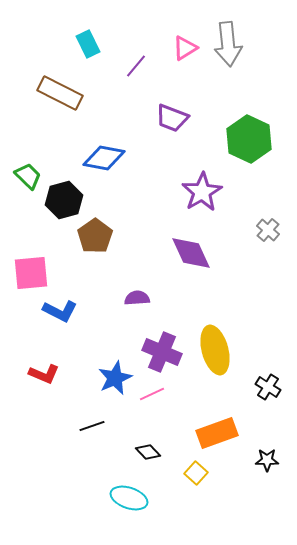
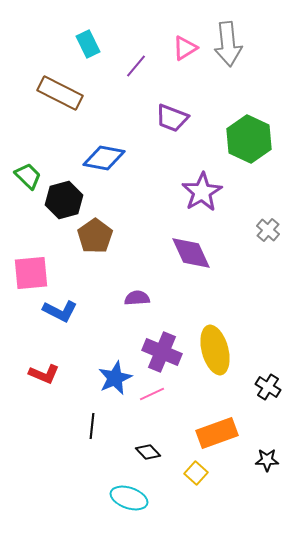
black line: rotated 65 degrees counterclockwise
